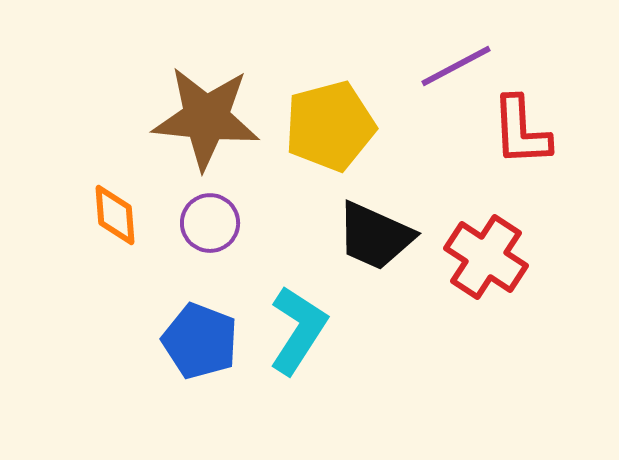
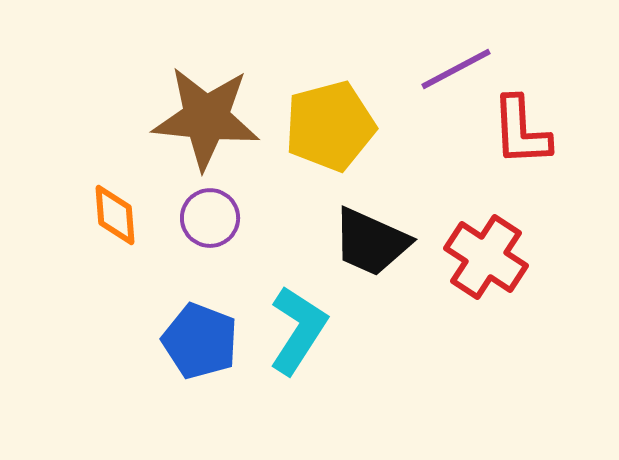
purple line: moved 3 px down
purple circle: moved 5 px up
black trapezoid: moved 4 px left, 6 px down
